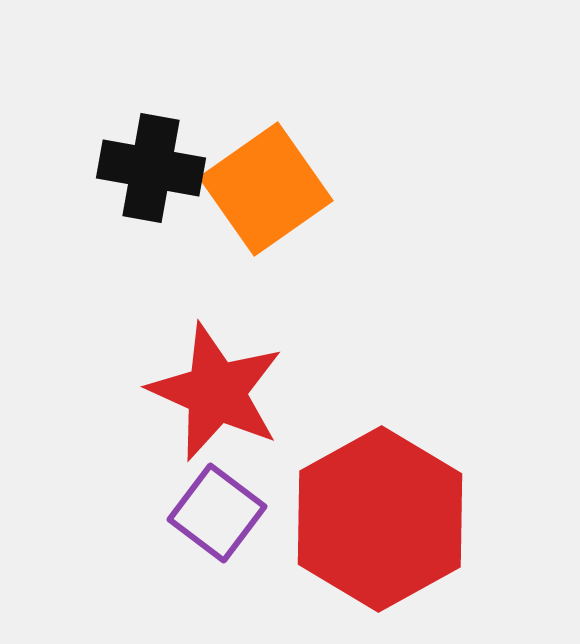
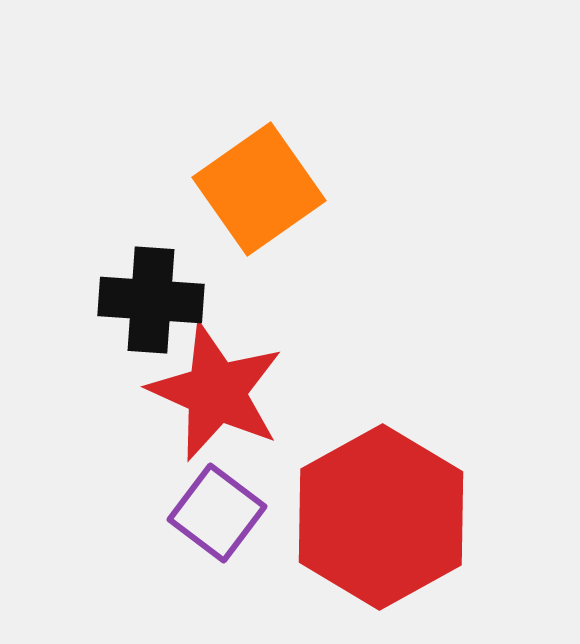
black cross: moved 132 px down; rotated 6 degrees counterclockwise
orange square: moved 7 px left
red hexagon: moved 1 px right, 2 px up
